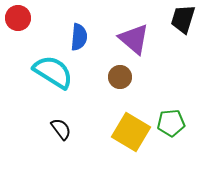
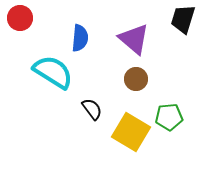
red circle: moved 2 px right
blue semicircle: moved 1 px right, 1 px down
brown circle: moved 16 px right, 2 px down
green pentagon: moved 2 px left, 6 px up
black semicircle: moved 31 px right, 20 px up
